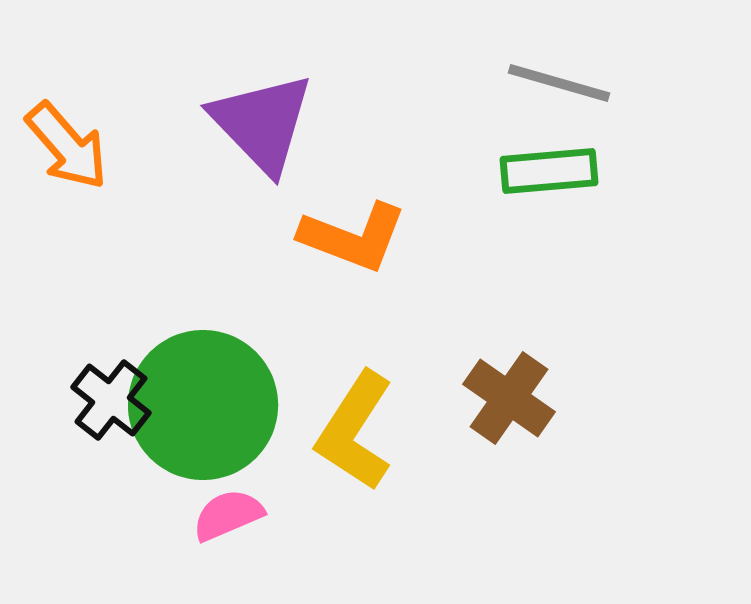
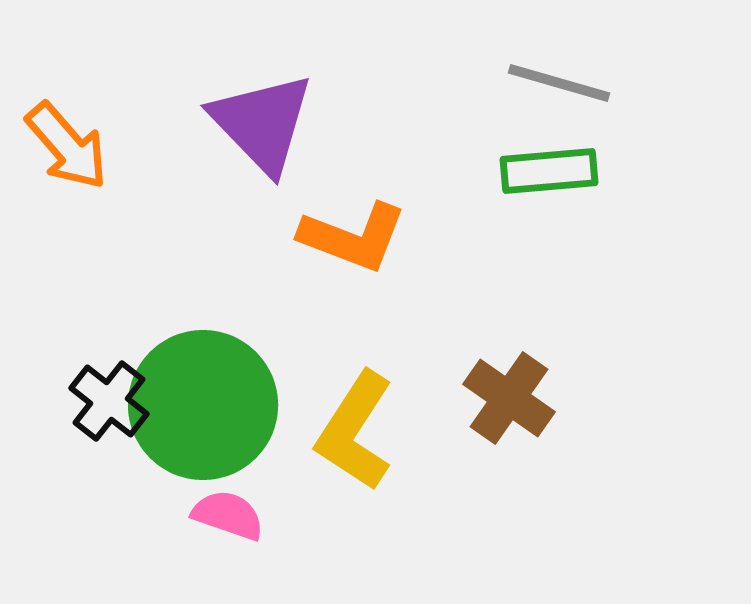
black cross: moved 2 px left, 1 px down
pink semicircle: rotated 42 degrees clockwise
